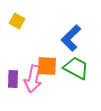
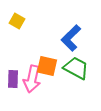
orange square: rotated 10 degrees clockwise
pink arrow: moved 1 px left
